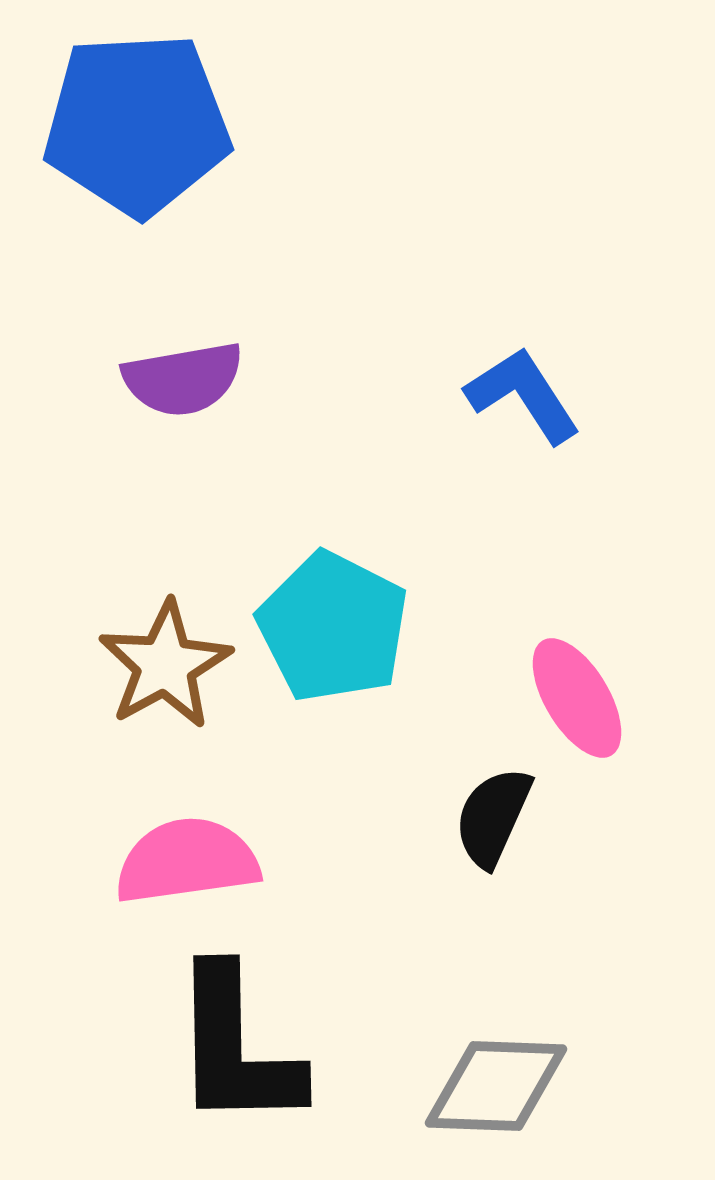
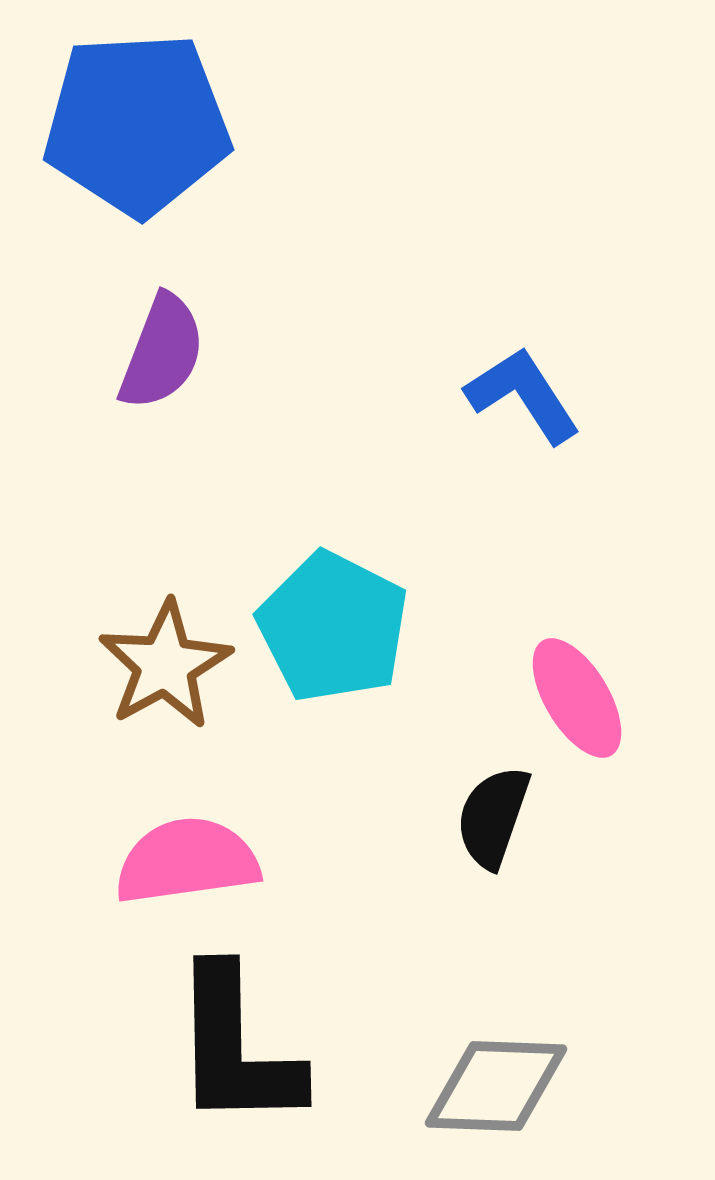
purple semicircle: moved 21 px left, 27 px up; rotated 59 degrees counterclockwise
black semicircle: rotated 5 degrees counterclockwise
